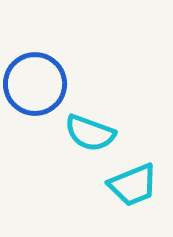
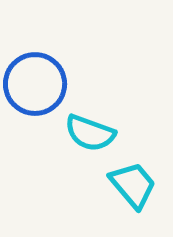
cyan trapezoid: rotated 108 degrees counterclockwise
